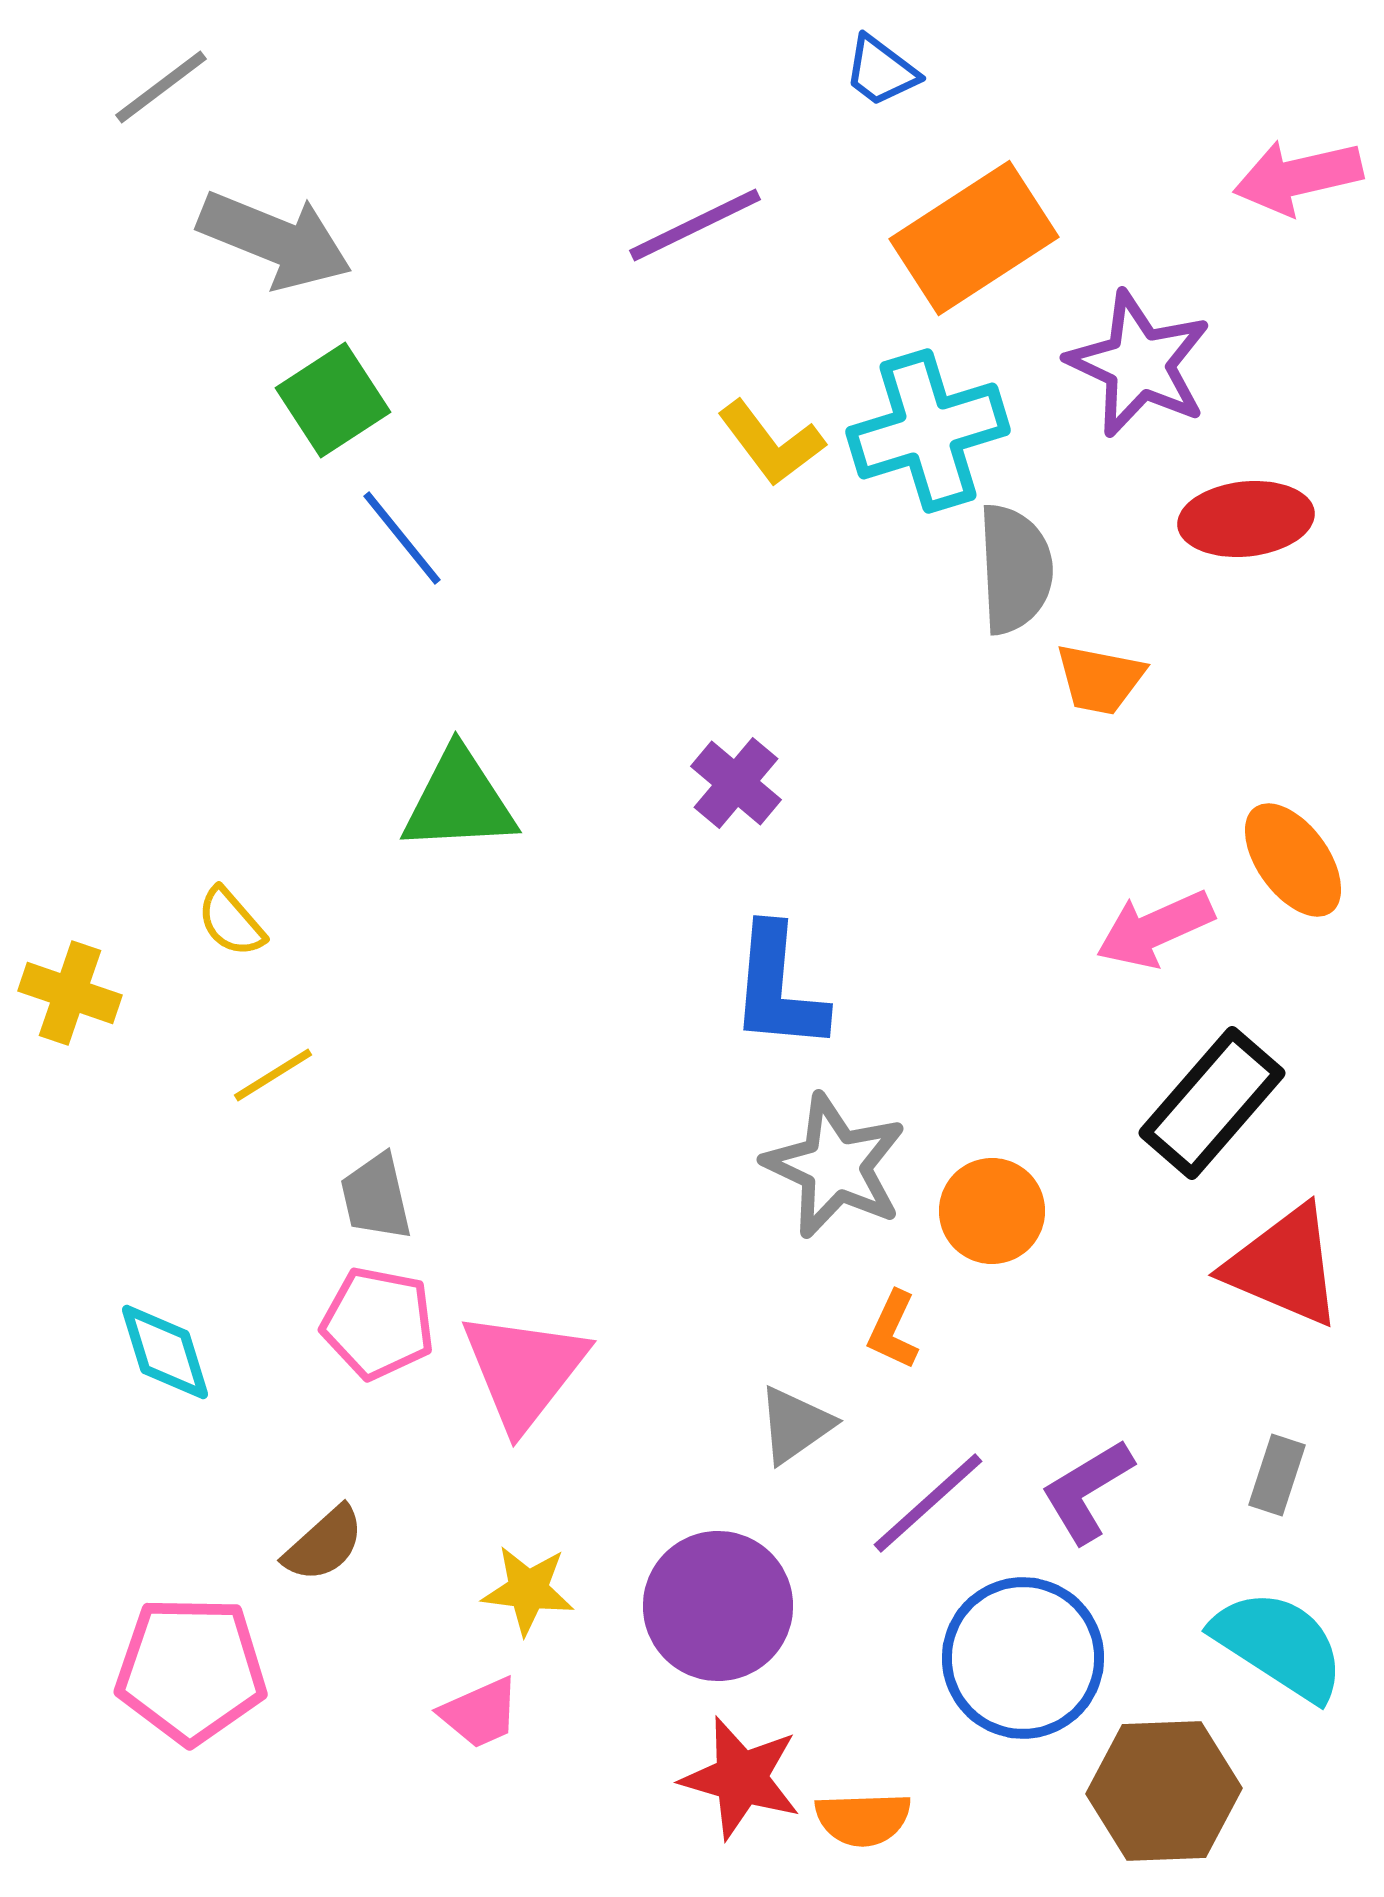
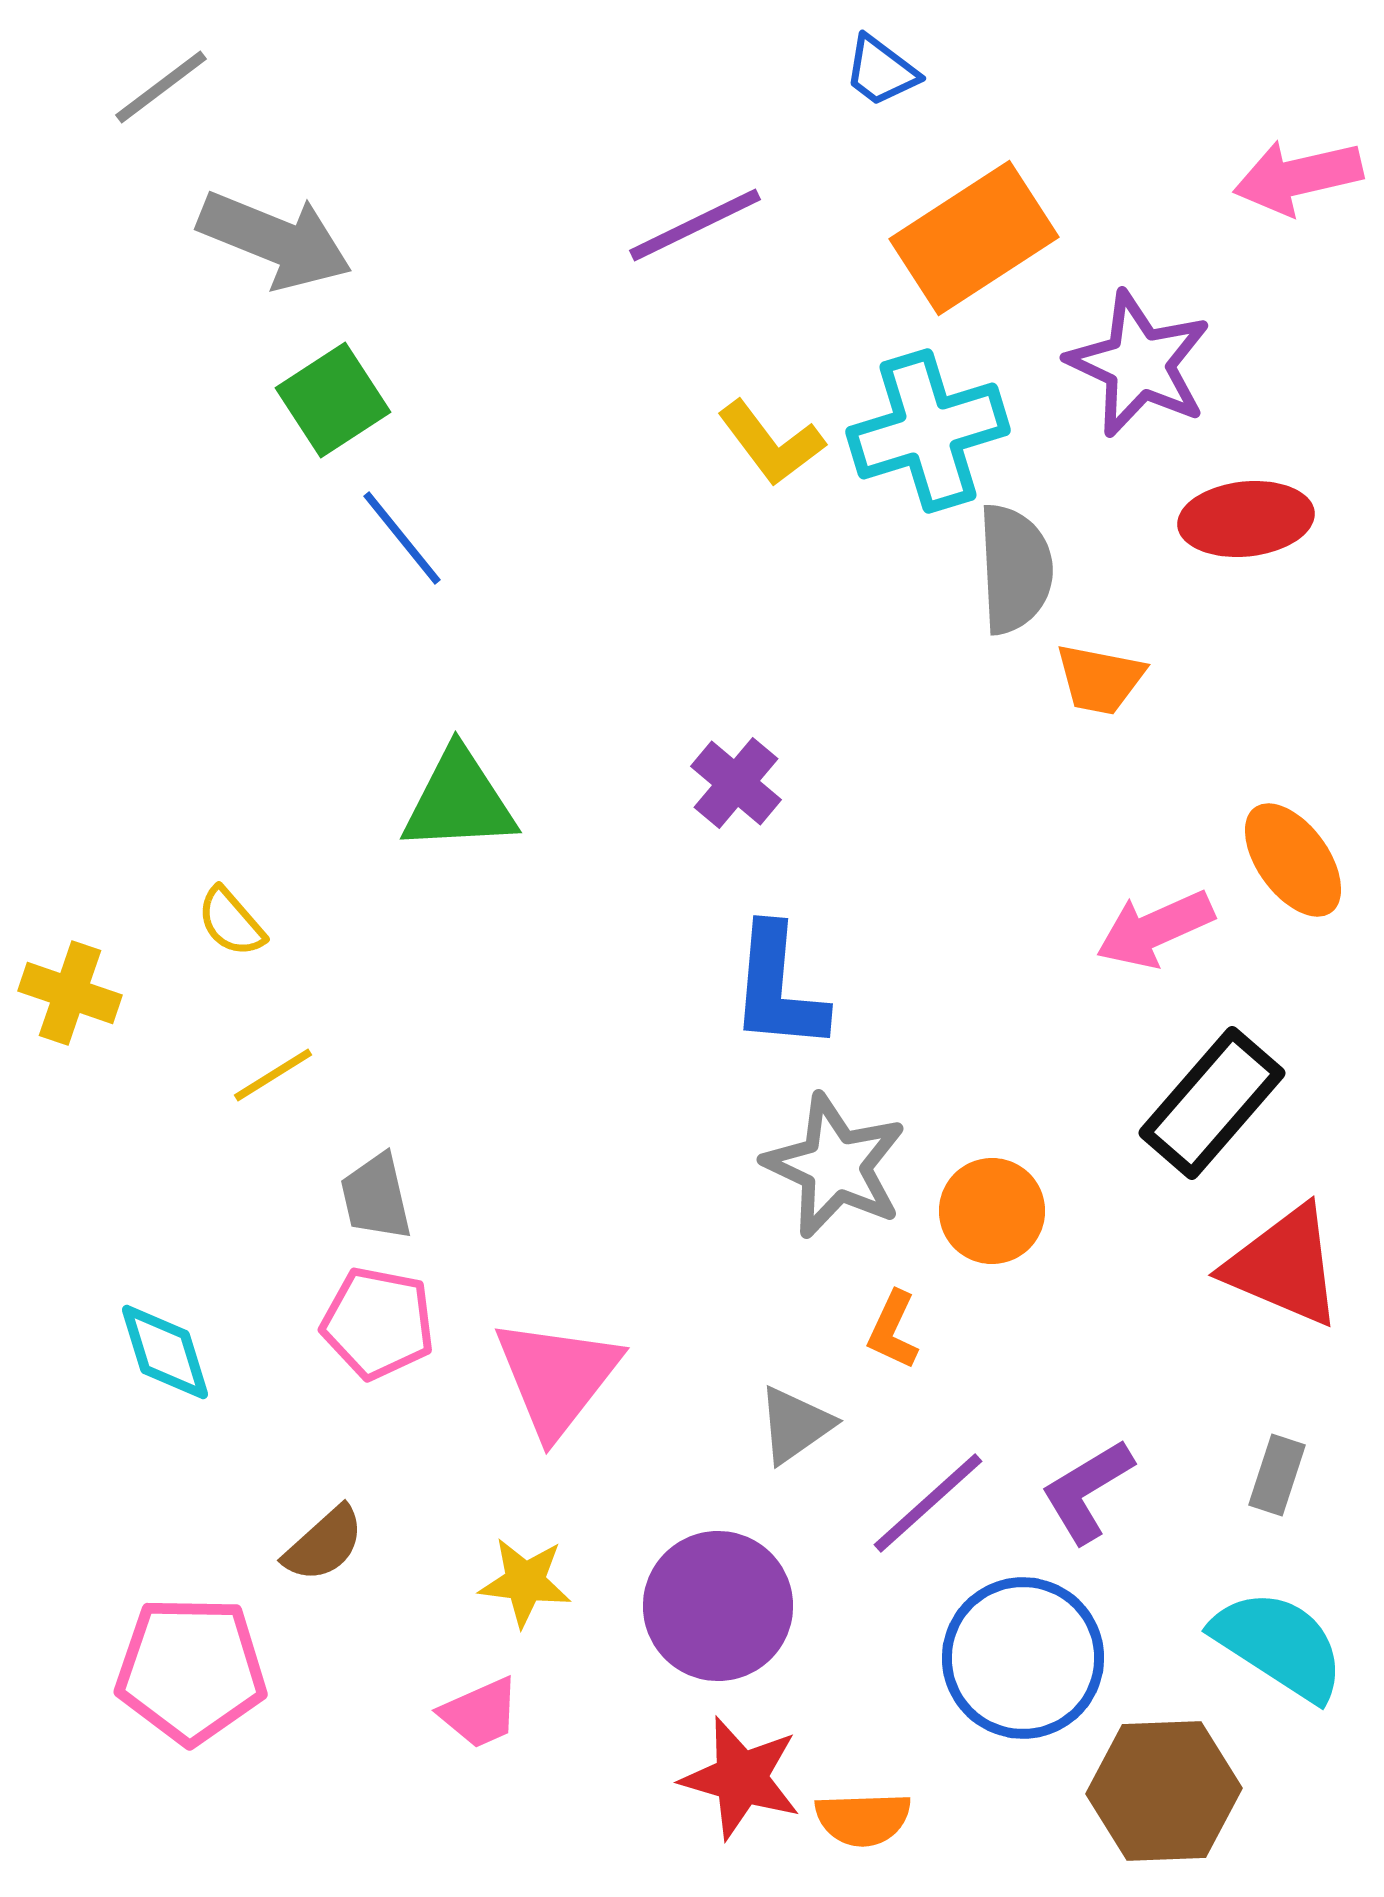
pink triangle at (524, 1370): moved 33 px right, 7 px down
yellow star at (528, 1590): moved 3 px left, 8 px up
